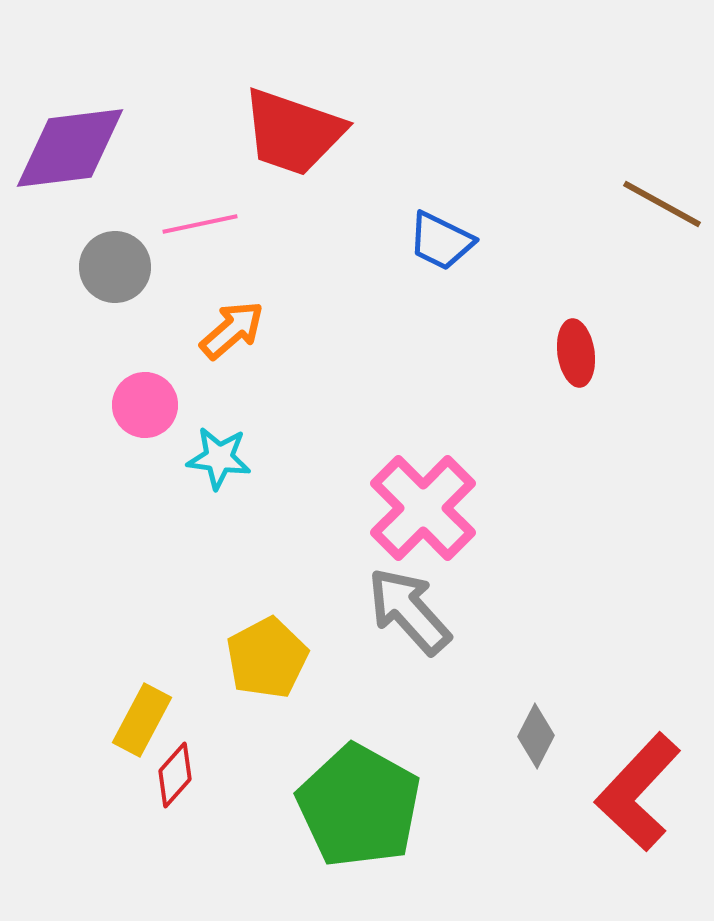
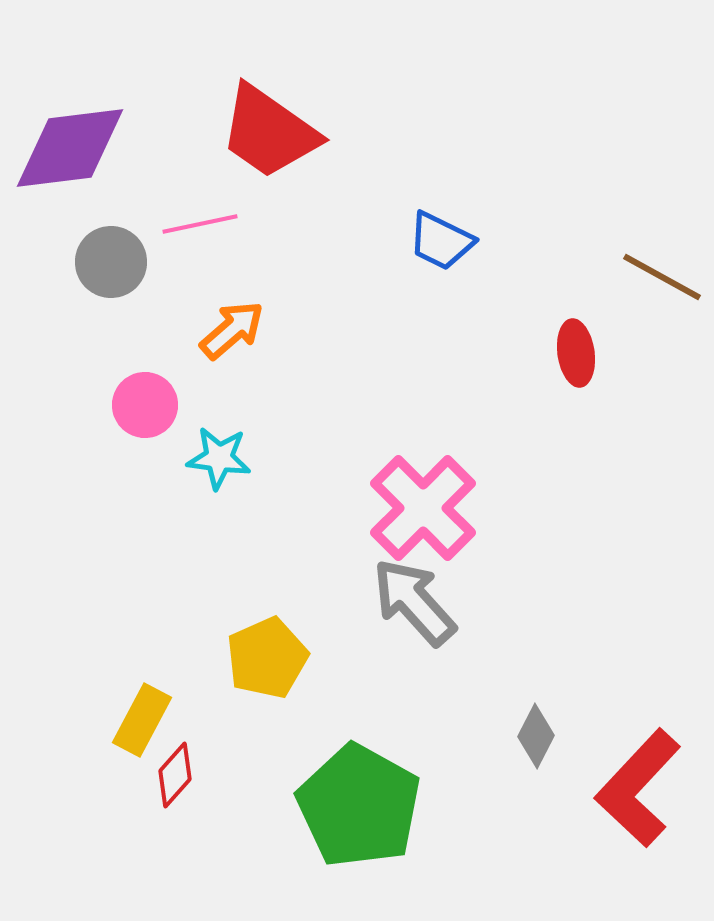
red trapezoid: moved 24 px left; rotated 16 degrees clockwise
brown line: moved 73 px down
gray circle: moved 4 px left, 5 px up
gray arrow: moved 5 px right, 9 px up
yellow pentagon: rotated 4 degrees clockwise
red L-shape: moved 4 px up
